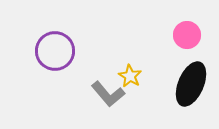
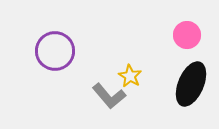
gray L-shape: moved 1 px right, 2 px down
